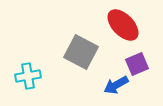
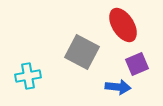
red ellipse: rotated 12 degrees clockwise
gray square: moved 1 px right
blue arrow: moved 2 px right, 2 px down; rotated 145 degrees counterclockwise
